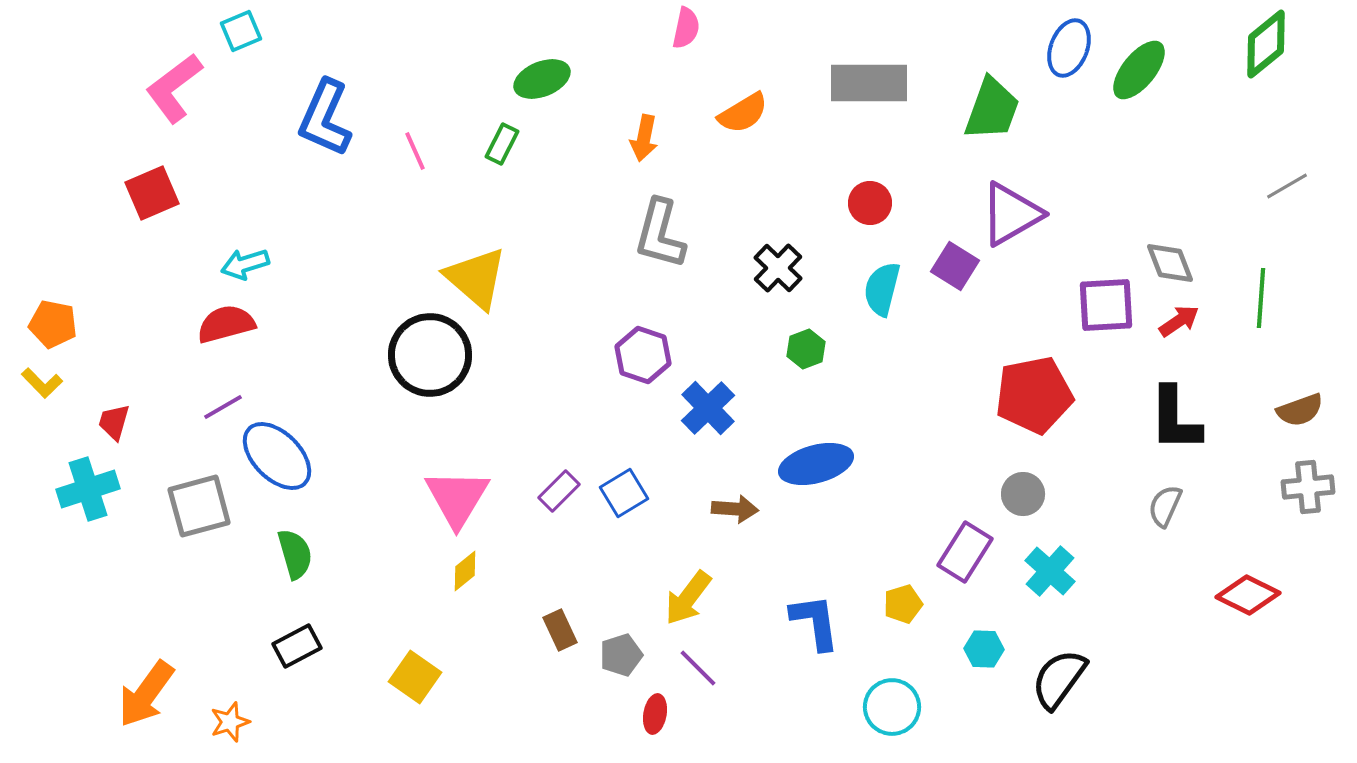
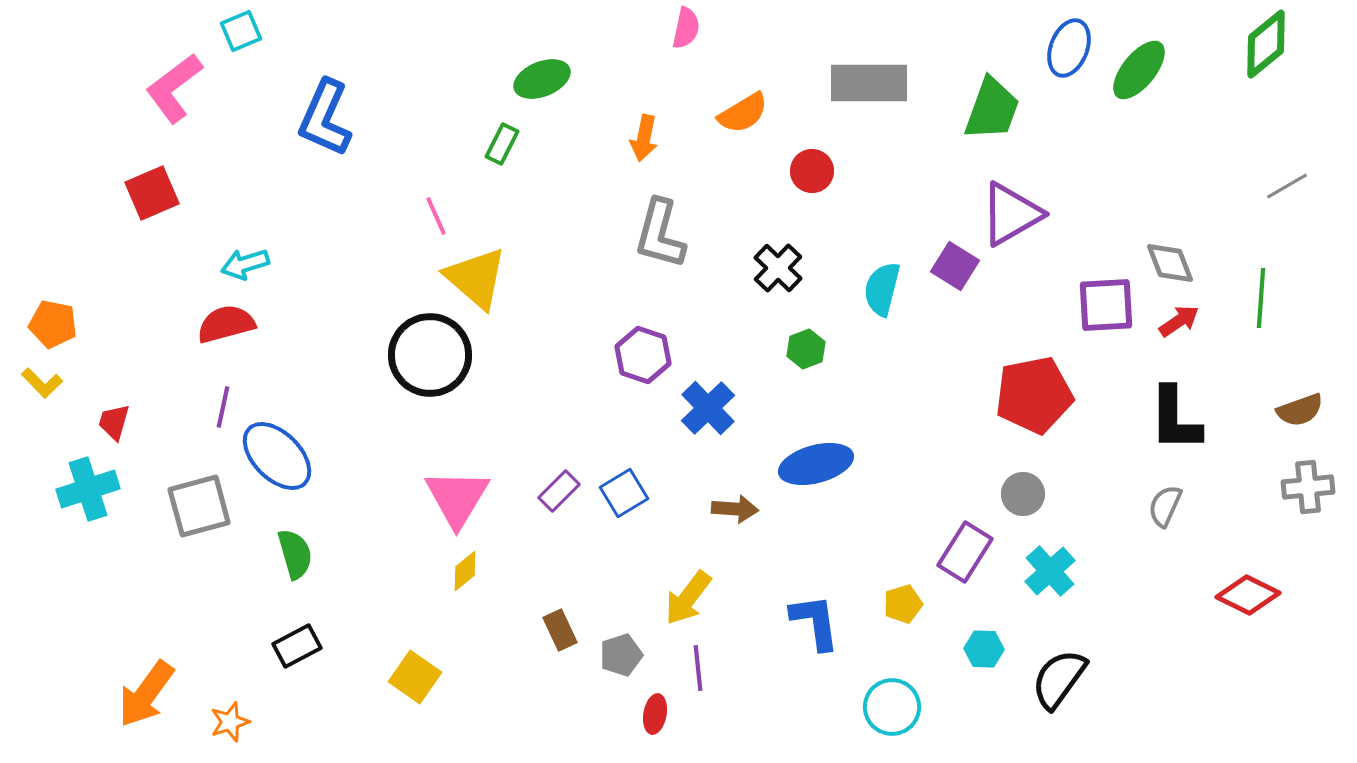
pink line at (415, 151): moved 21 px right, 65 px down
red circle at (870, 203): moved 58 px left, 32 px up
purple line at (223, 407): rotated 48 degrees counterclockwise
cyan cross at (1050, 571): rotated 6 degrees clockwise
purple line at (698, 668): rotated 39 degrees clockwise
